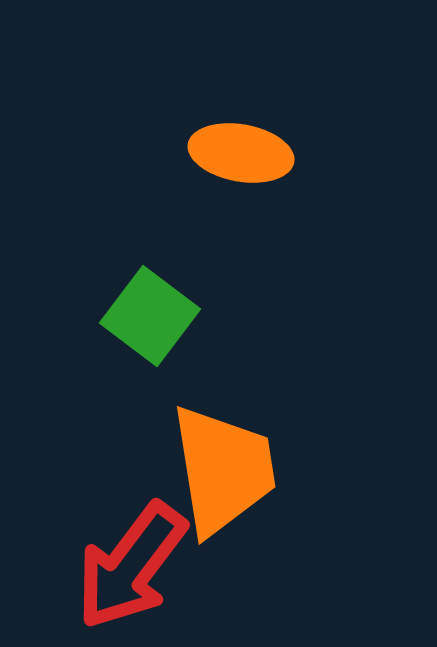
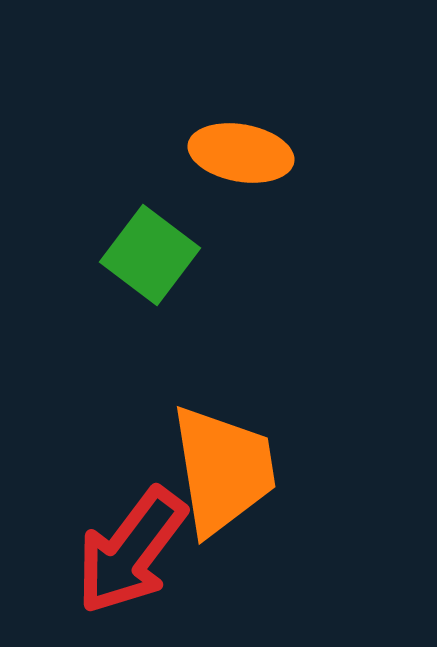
green square: moved 61 px up
red arrow: moved 15 px up
